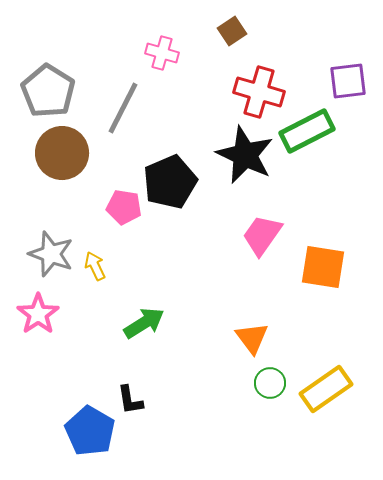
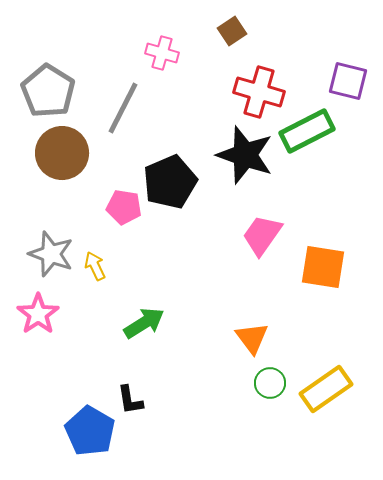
purple square: rotated 21 degrees clockwise
black star: rotated 6 degrees counterclockwise
